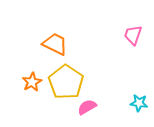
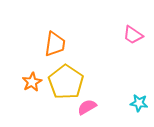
pink trapezoid: rotated 75 degrees counterclockwise
orange trapezoid: rotated 72 degrees clockwise
